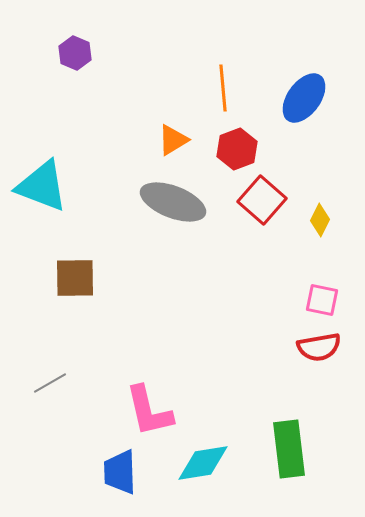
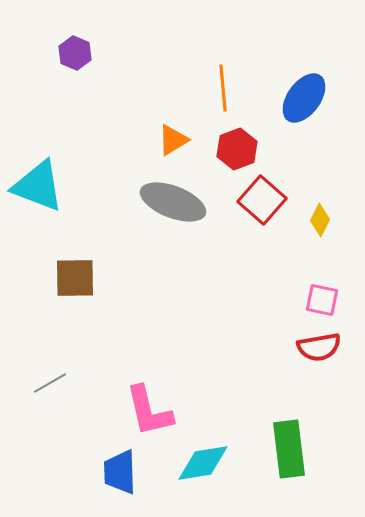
cyan triangle: moved 4 px left
